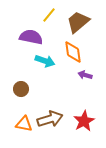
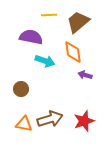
yellow line: rotated 49 degrees clockwise
red star: rotated 10 degrees clockwise
